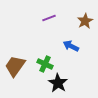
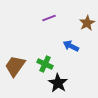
brown star: moved 2 px right, 2 px down
